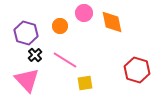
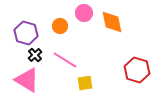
pink triangle: rotated 16 degrees counterclockwise
